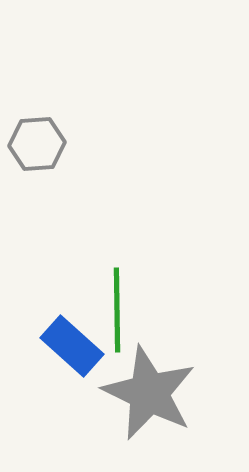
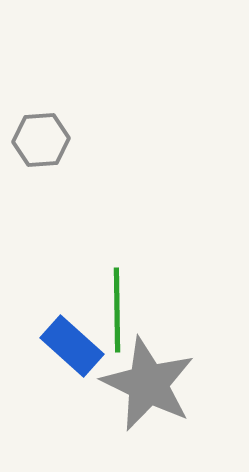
gray hexagon: moved 4 px right, 4 px up
gray star: moved 1 px left, 9 px up
